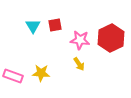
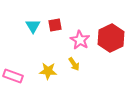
pink star: rotated 24 degrees clockwise
yellow arrow: moved 5 px left
yellow star: moved 7 px right, 2 px up
